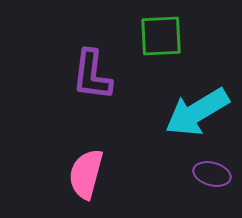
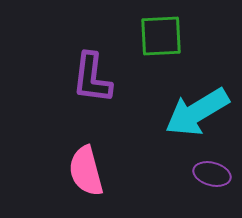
purple L-shape: moved 3 px down
pink semicircle: moved 3 px up; rotated 30 degrees counterclockwise
